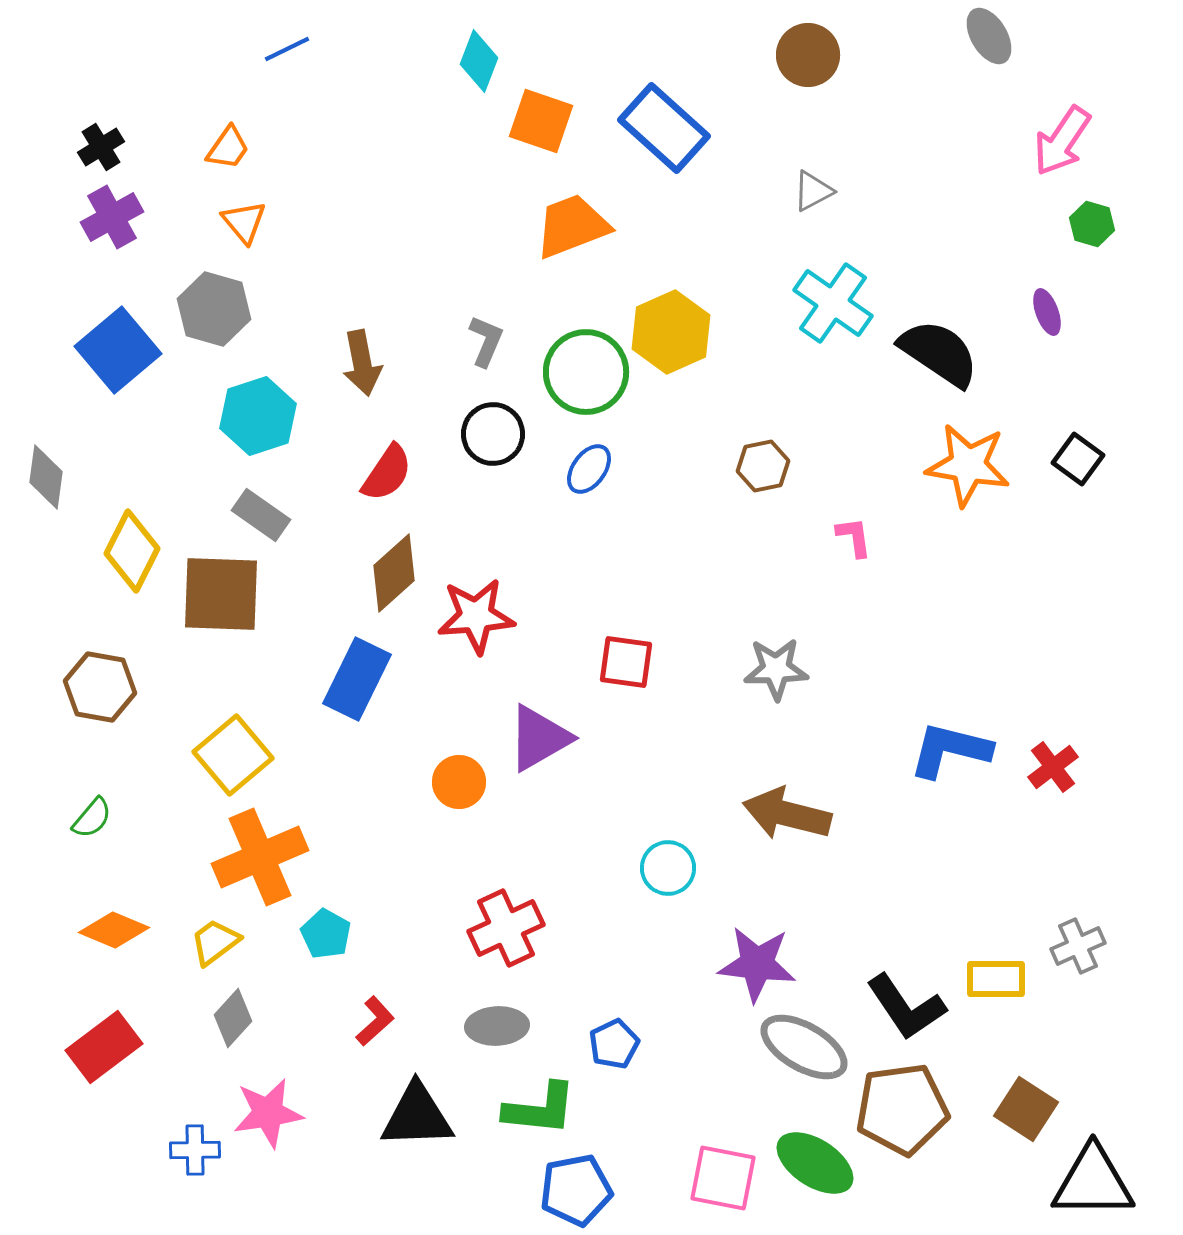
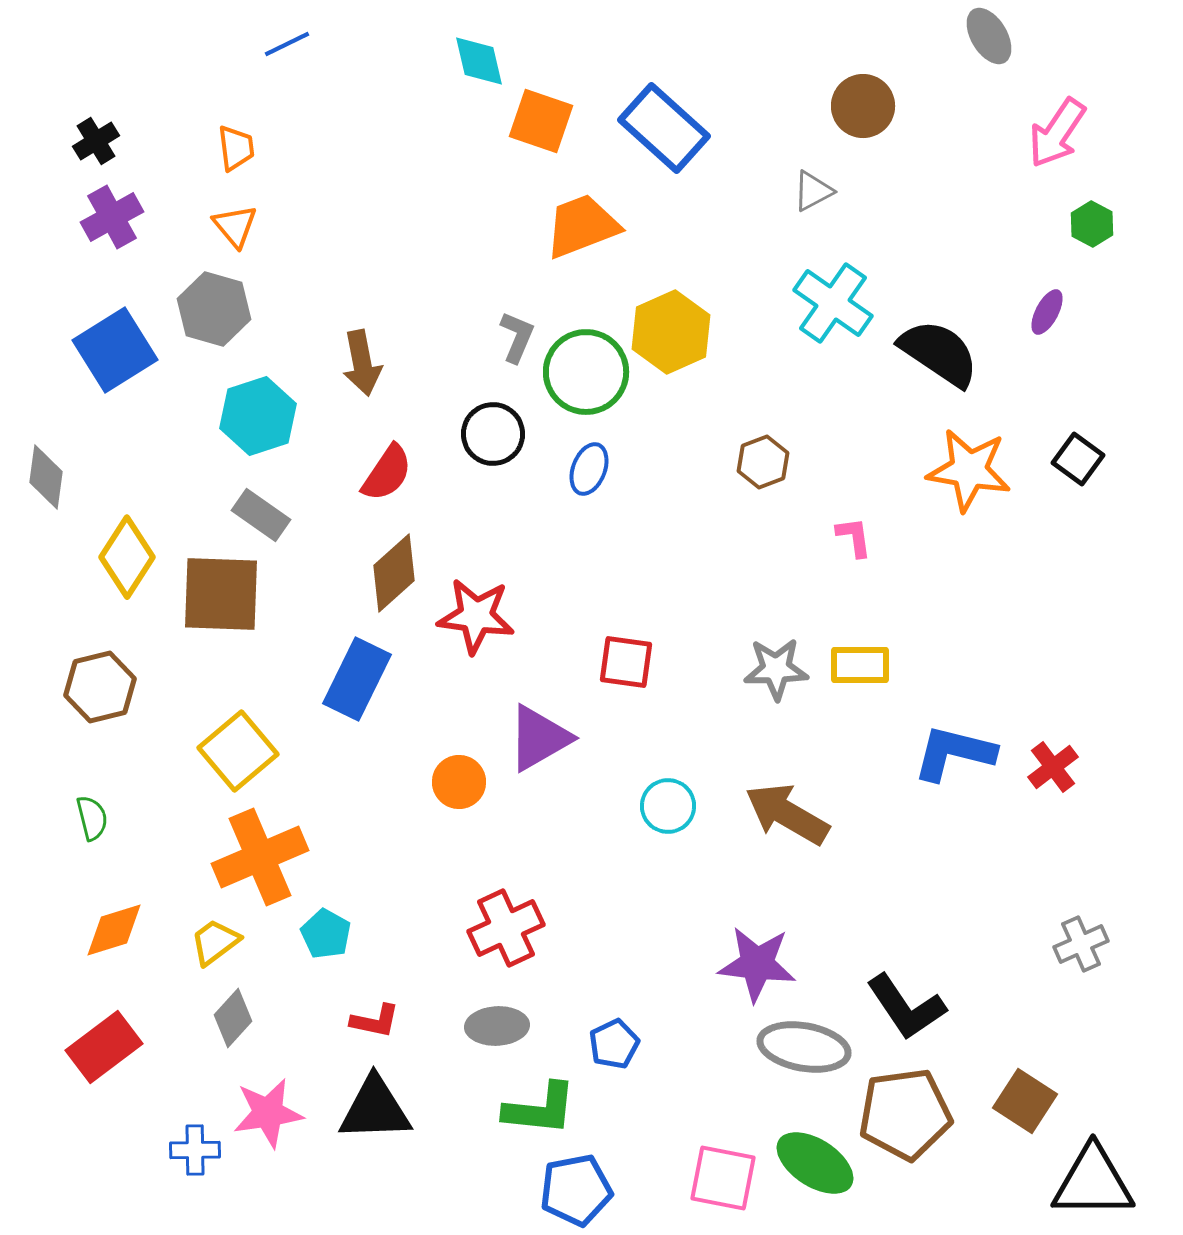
blue line at (287, 49): moved 5 px up
brown circle at (808, 55): moved 55 px right, 51 px down
cyan diamond at (479, 61): rotated 34 degrees counterclockwise
pink arrow at (1062, 141): moved 5 px left, 8 px up
black cross at (101, 147): moved 5 px left, 6 px up
orange trapezoid at (228, 148): moved 8 px right; rotated 42 degrees counterclockwise
orange triangle at (244, 222): moved 9 px left, 4 px down
green hexagon at (1092, 224): rotated 12 degrees clockwise
orange trapezoid at (572, 226): moved 10 px right
purple ellipse at (1047, 312): rotated 48 degrees clockwise
gray L-shape at (486, 341): moved 31 px right, 4 px up
blue square at (118, 350): moved 3 px left; rotated 8 degrees clockwise
orange star at (968, 465): moved 1 px right, 5 px down
brown hexagon at (763, 466): moved 4 px up; rotated 9 degrees counterclockwise
blue ellipse at (589, 469): rotated 15 degrees counterclockwise
yellow diamond at (132, 551): moved 5 px left, 6 px down; rotated 6 degrees clockwise
red star at (476, 616): rotated 12 degrees clockwise
brown hexagon at (100, 687): rotated 24 degrees counterclockwise
blue L-shape at (950, 750): moved 4 px right, 3 px down
yellow square at (233, 755): moved 5 px right, 4 px up
brown arrow at (787, 814): rotated 16 degrees clockwise
green semicircle at (92, 818): rotated 54 degrees counterclockwise
cyan circle at (668, 868): moved 62 px up
orange diamond at (114, 930): rotated 40 degrees counterclockwise
gray cross at (1078, 946): moved 3 px right, 2 px up
yellow rectangle at (996, 979): moved 136 px left, 314 px up
red L-shape at (375, 1021): rotated 54 degrees clockwise
gray ellipse at (804, 1047): rotated 20 degrees counterclockwise
brown pentagon at (902, 1109): moved 3 px right, 5 px down
brown square at (1026, 1109): moved 1 px left, 8 px up
black triangle at (417, 1116): moved 42 px left, 7 px up
